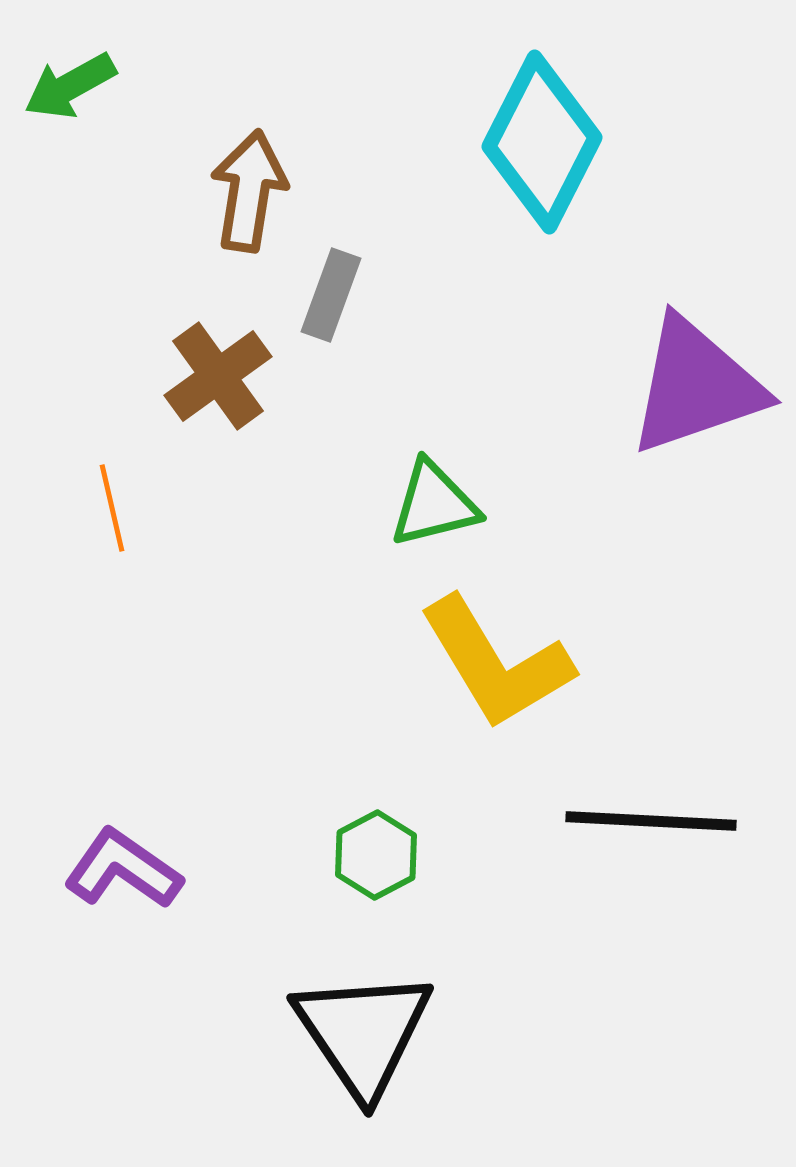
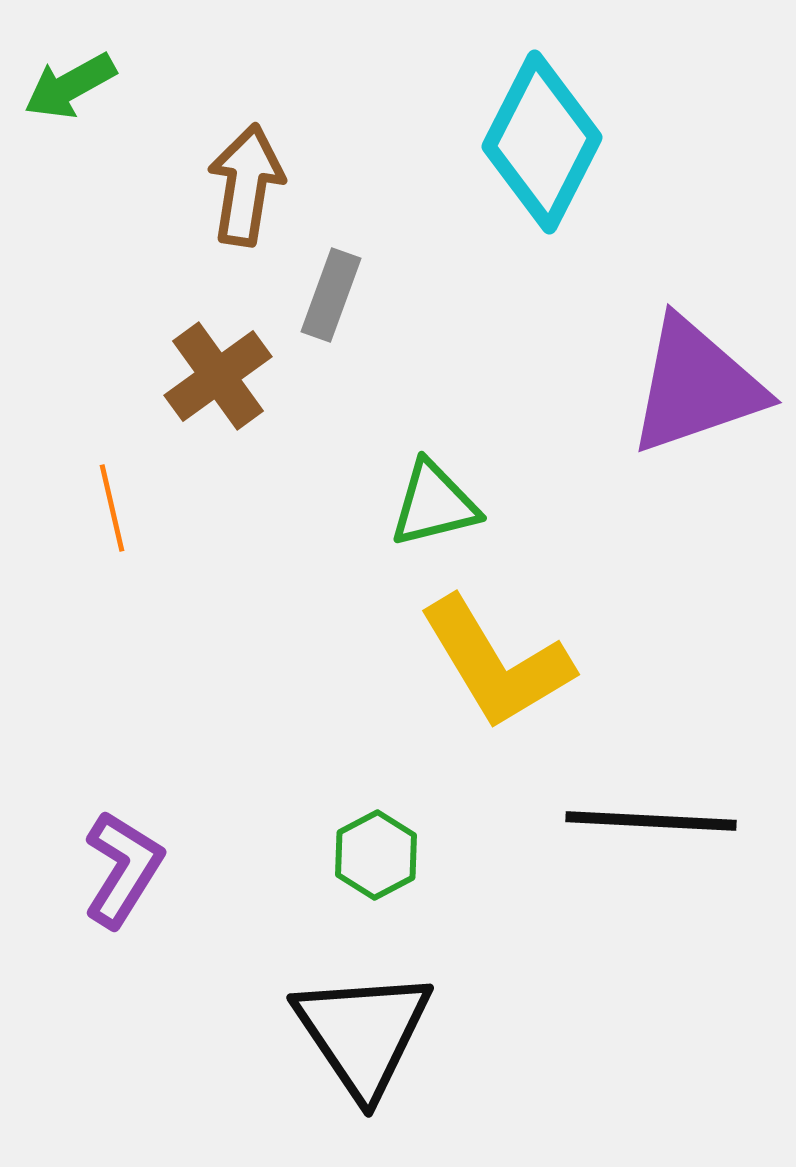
brown arrow: moved 3 px left, 6 px up
purple L-shape: rotated 87 degrees clockwise
